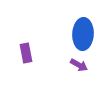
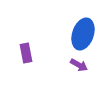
blue ellipse: rotated 16 degrees clockwise
